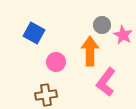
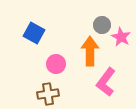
pink star: moved 2 px left, 2 px down
pink circle: moved 2 px down
brown cross: moved 2 px right, 1 px up
